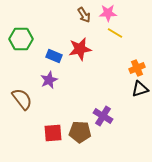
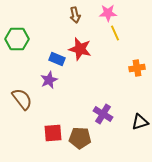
brown arrow: moved 9 px left; rotated 21 degrees clockwise
yellow line: rotated 35 degrees clockwise
green hexagon: moved 4 px left
red star: rotated 25 degrees clockwise
blue rectangle: moved 3 px right, 3 px down
orange cross: rotated 14 degrees clockwise
black triangle: moved 33 px down
purple cross: moved 2 px up
brown pentagon: moved 6 px down
